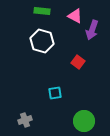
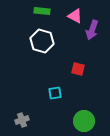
red square: moved 7 px down; rotated 24 degrees counterclockwise
gray cross: moved 3 px left
